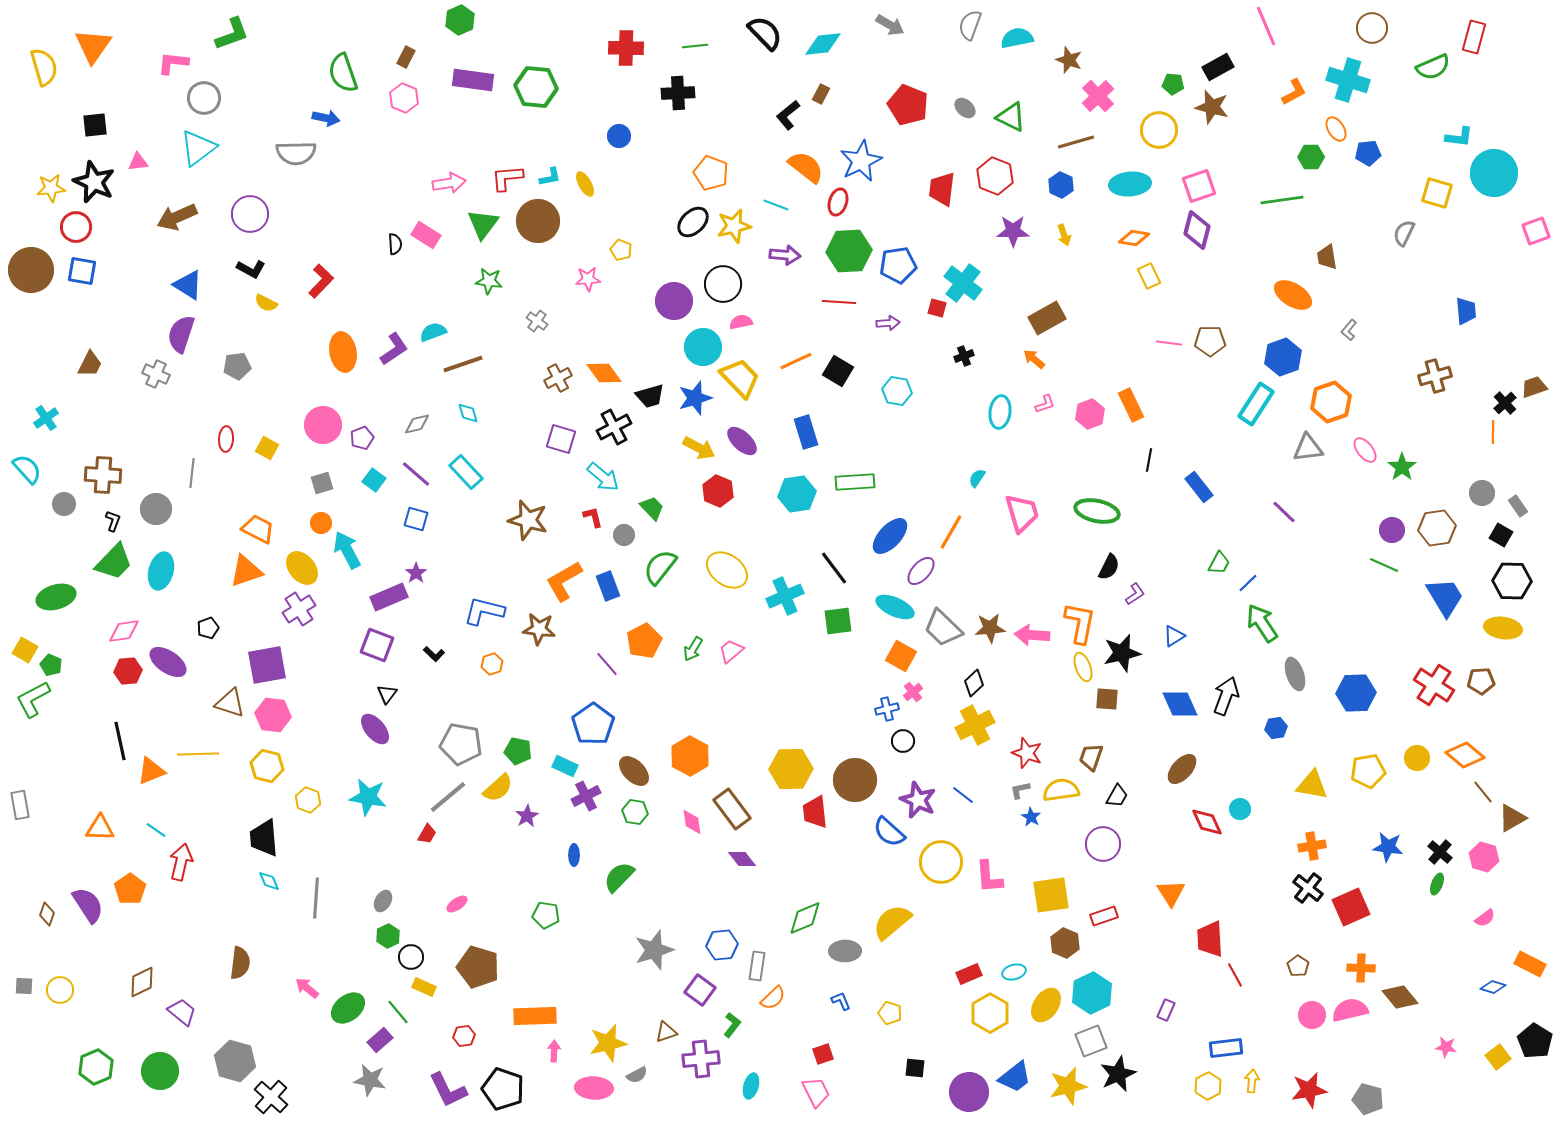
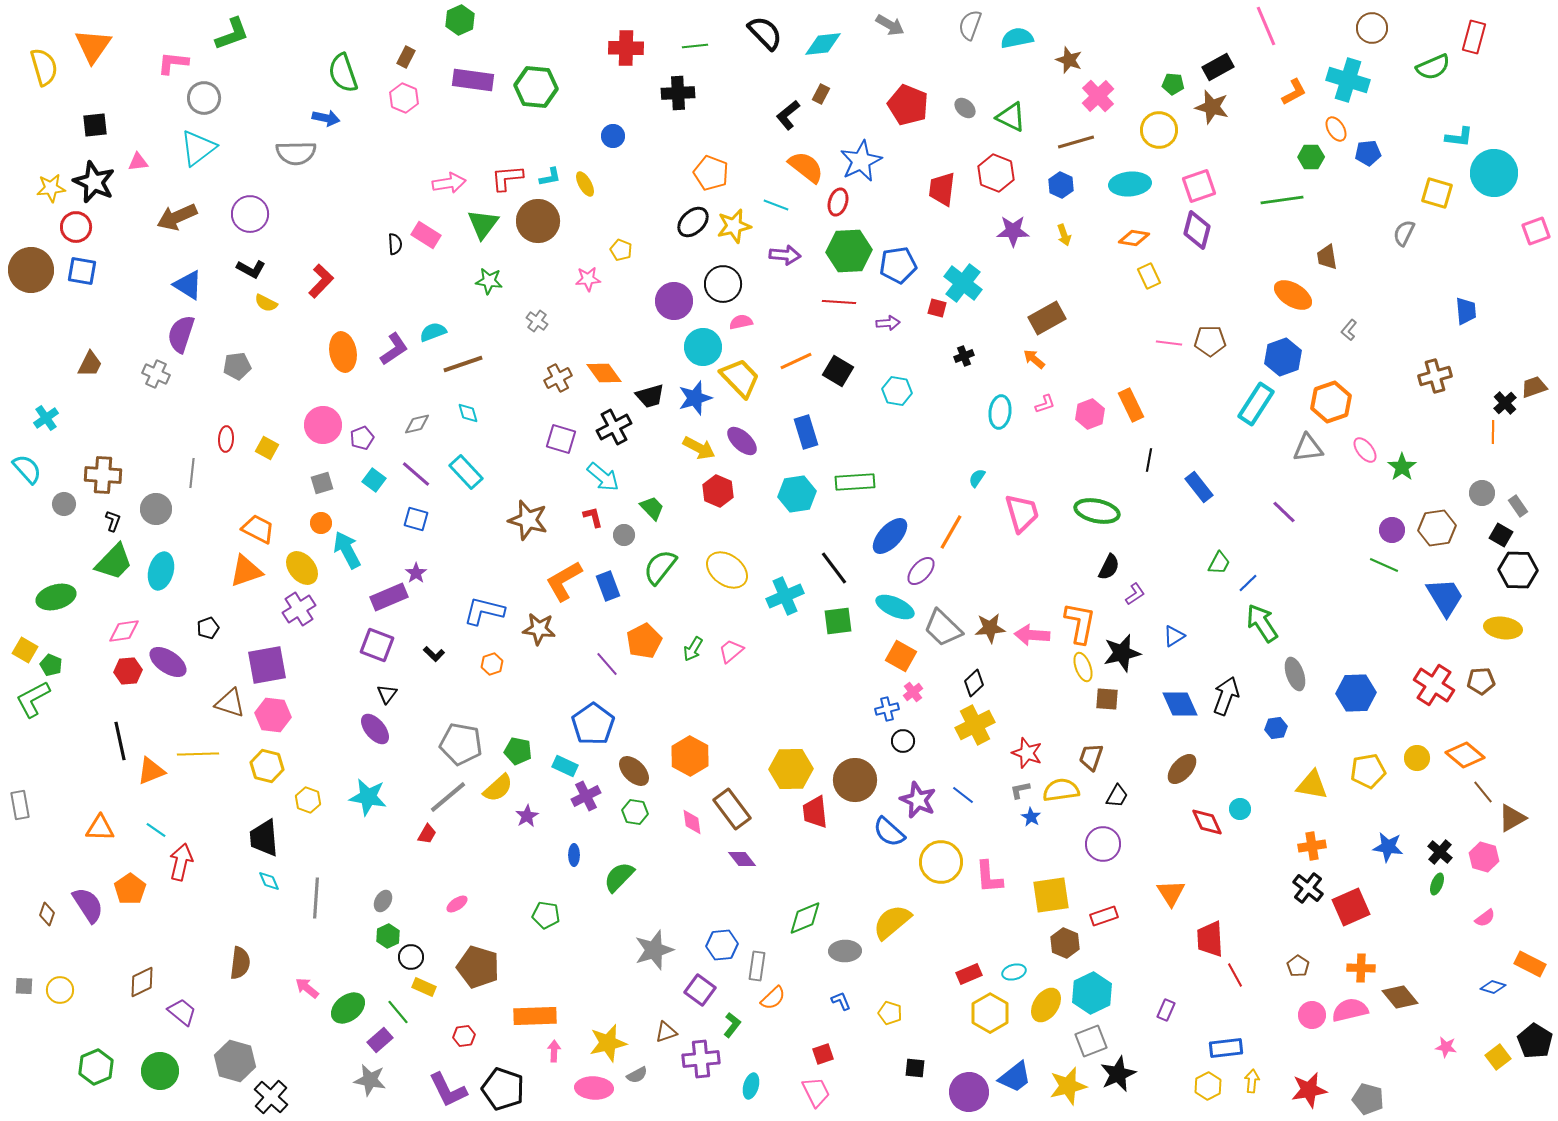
blue circle at (619, 136): moved 6 px left
red hexagon at (995, 176): moved 1 px right, 3 px up
black hexagon at (1512, 581): moved 6 px right, 11 px up
